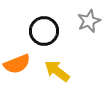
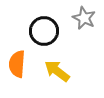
gray star: moved 5 px left, 3 px up; rotated 25 degrees counterclockwise
orange semicircle: rotated 116 degrees clockwise
